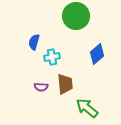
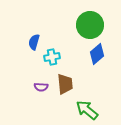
green circle: moved 14 px right, 9 px down
green arrow: moved 2 px down
